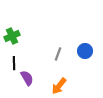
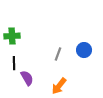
green cross: rotated 21 degrees clockwise
blue circle: moved 1 px left, 1 px up
